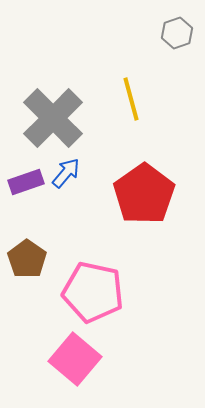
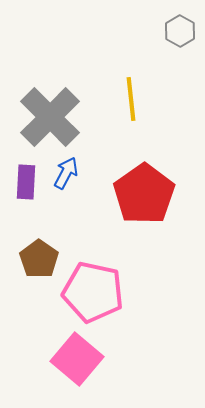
gray hexagon: moved 3 px right, 2 px up; rotated 12 degrees counterclockwise
yellow line: rotated 9 degrees clockwise
gray cross: moved 3 px left, 1 px up
blue arrow: rotated 12 degrees counterclockwise
purple rectangle: rotated 68 degrees counterclockwise
brown pentagon: moved 12 px right
pink square: moved 2 px right
